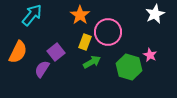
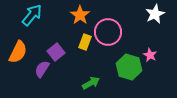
green arrow: moved 1 px left, 21 px down
